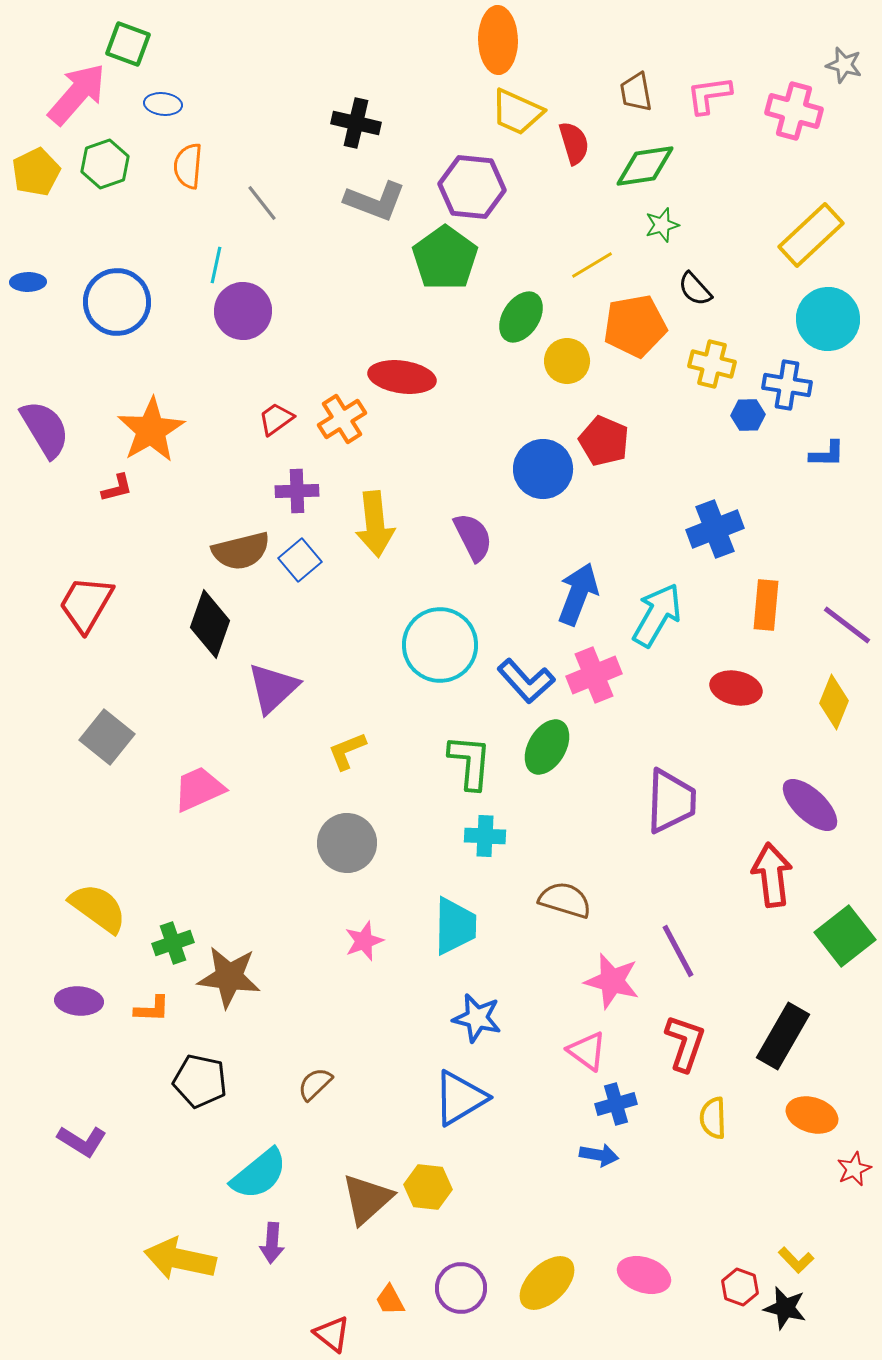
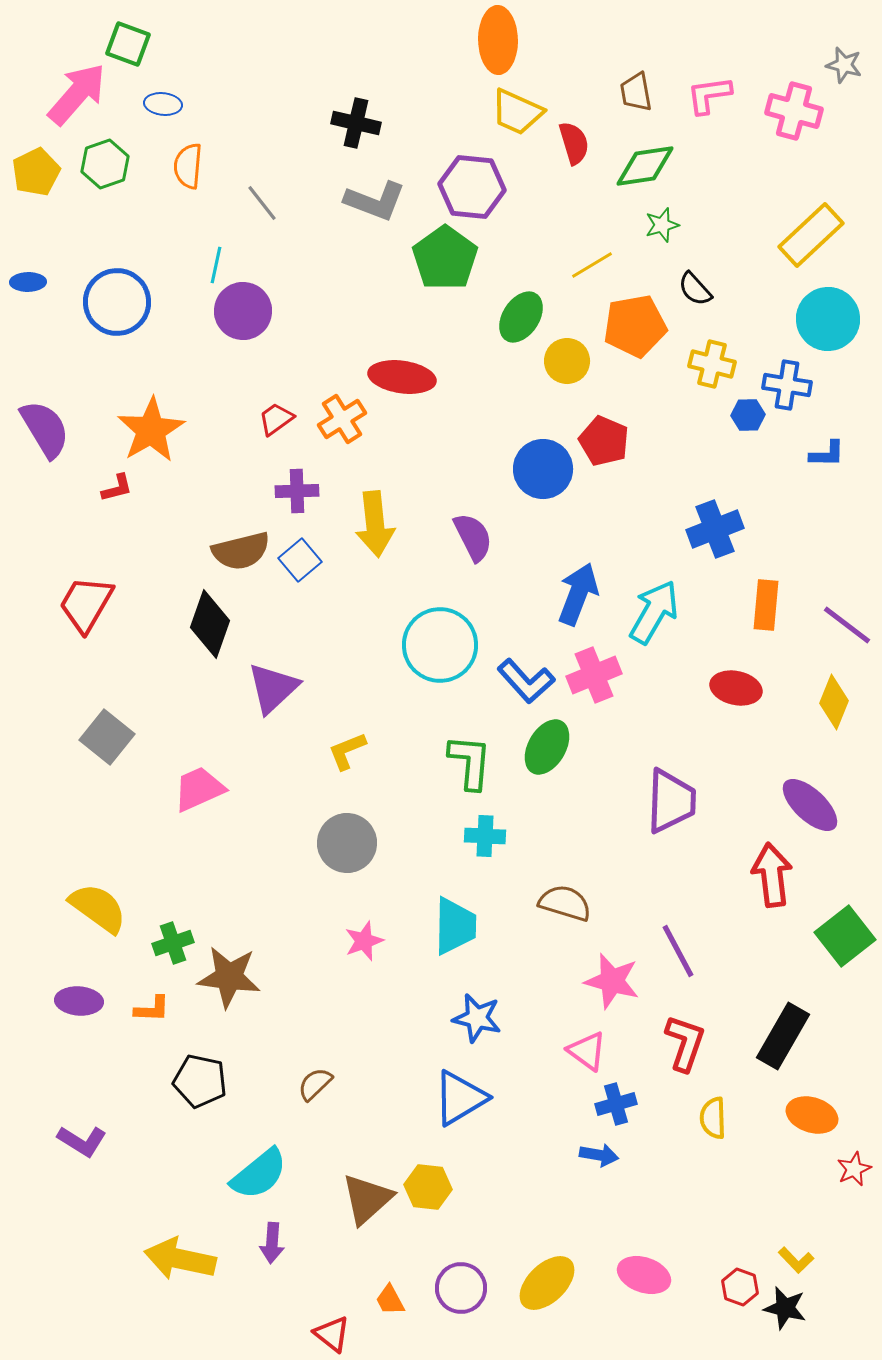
cyan arrow at (657, 615): moved 3 px left, 3 px up
brown semicircle at (565, 900): moved 3 px down
